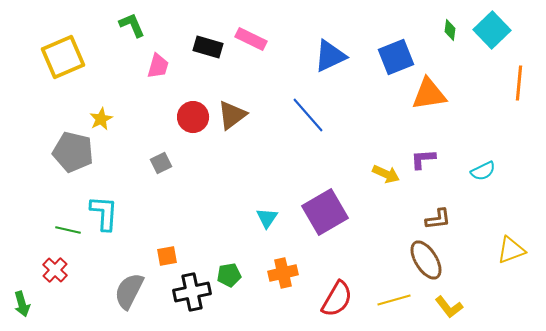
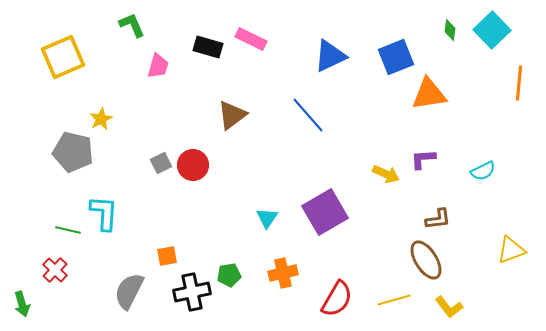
red circle: moved 48 px down
